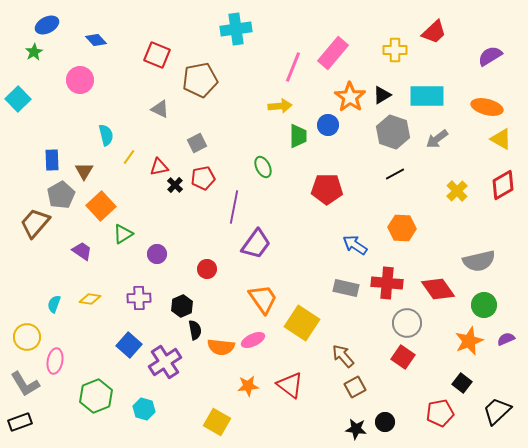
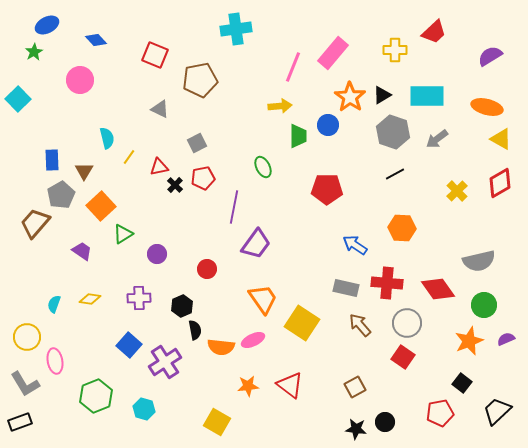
red square at (157, 55): moved 2 px left
cyan semicircle at (106, 135): moved 1 px right, 3 px down
red diamond at (503, 185): moved 3 px left, 2 px up
brown arrow at (343, 356): moved 17 px right, 31 px up
pink ellipse at (55, 361): rotated 20 degrees counterclockwise
